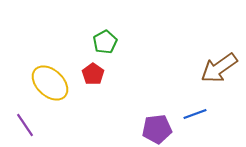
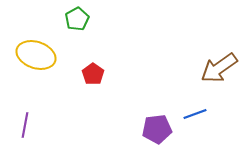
green pentagon: moved 28 px left, 23 px up
yellow ellipse: moved 14 px left, 28 px up; rotated 24 degrees counterclockwise
purple line: rotated 45 degrees clockwise
